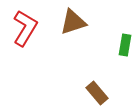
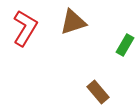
green rectangle: rotated 20 degrees clockwise
brown rectangle: moved 1 px right, 1 px up
